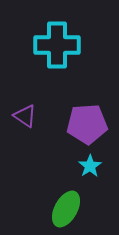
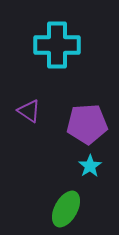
purple triangle: moved 4 px right, 5 px up
